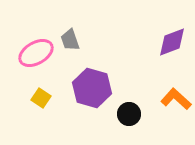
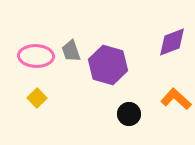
gray trapezoid: moved 1 px right, 11 px down
pink ellipse: moved 3 px down; rotated 32 degrees clockwise
purple hexagon: moved 16 px right, 23 px up
yellow square: moved 4 px left; rotated 12 degrees clockwise
